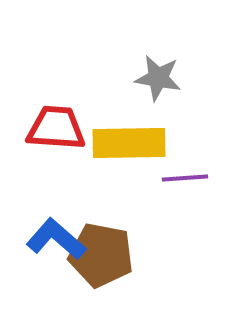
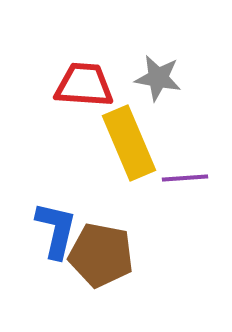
red trapezoid: moved 28 px right, 43 px up
yellow rectangle: rotated 68 degrees clockwise
blue L-shape: moved 9 px up; rotated 62 degrees clockwise
